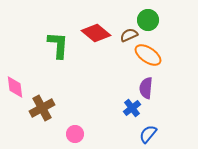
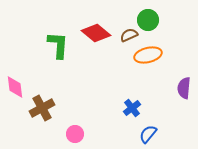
orange ellipse: rotated 48 degrees counterclockwise
purple semicircle: moved 38 px right
